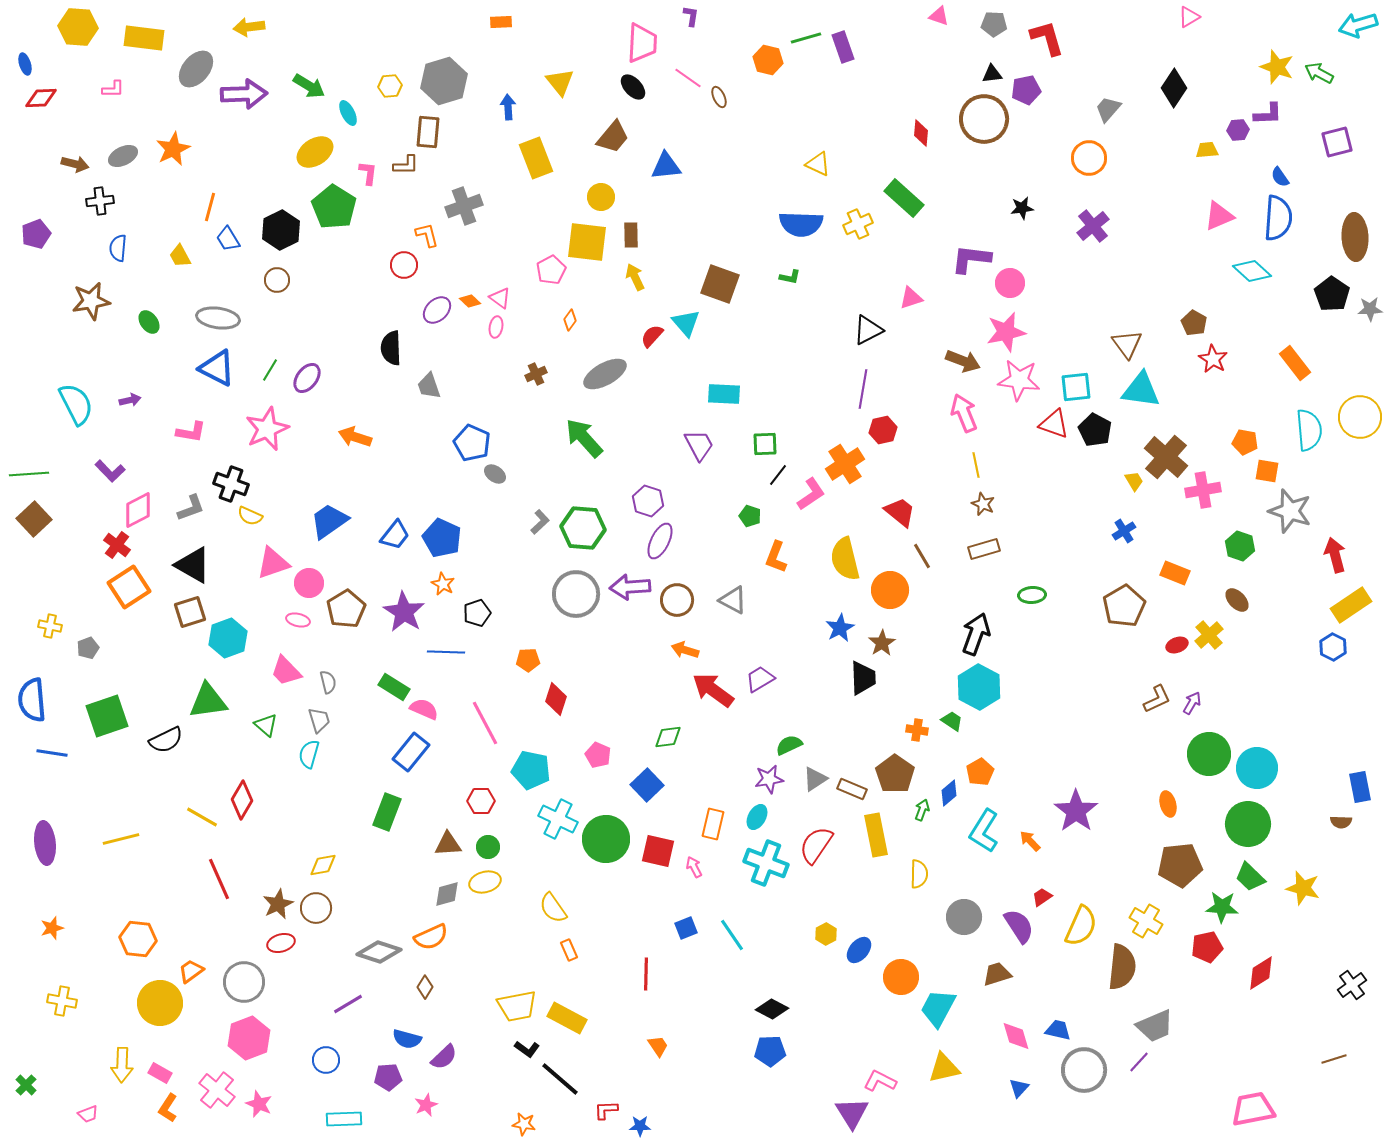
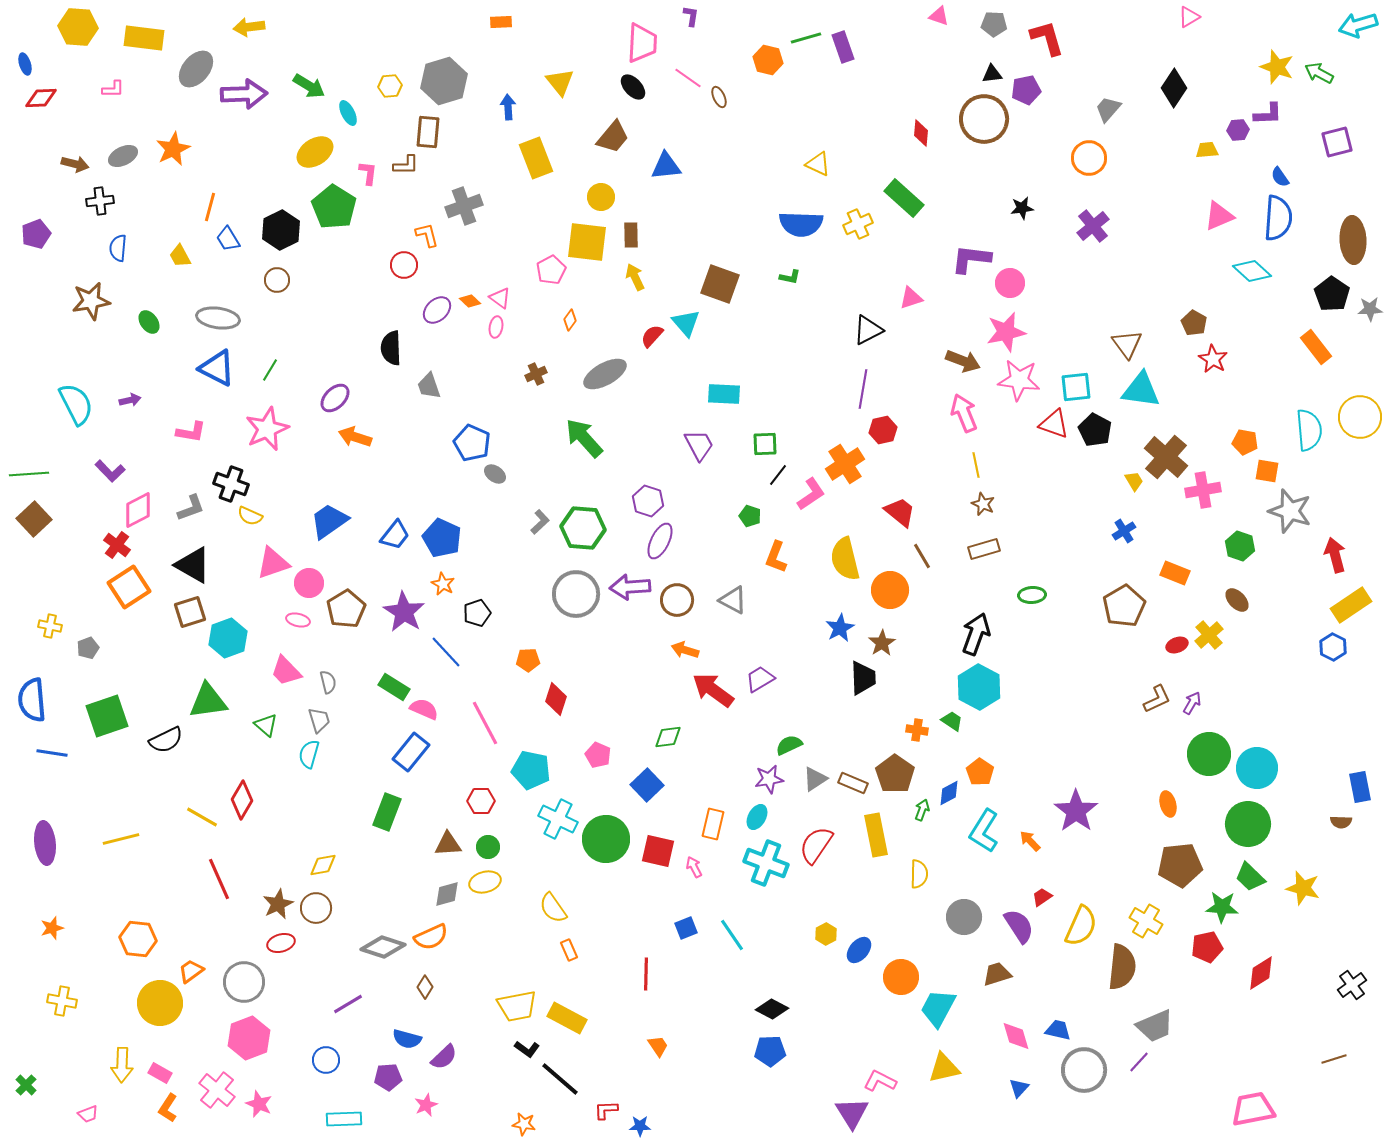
brown ellipse at (1355, 237): moved 2 px left, 3 px down
orange rectangle at (1295, 363): moved 21 px right, 16 px up
purple ellipse at (307, 378): moved 28 px right, 20 px down; rotated 8 degrees clockwise
blue line at (446, 652): rotated 45 degrees clockwise
orange pentagon at (980, 772): rotated 8 degrees counterclockwise
brown rectangle at (852, 789): moved 1 px right, 6 px up
blue diamond at (949, 793): rotated 12 degrees clockwise
gray diamond at (379, 952): moved 4 px right, 5 px up
